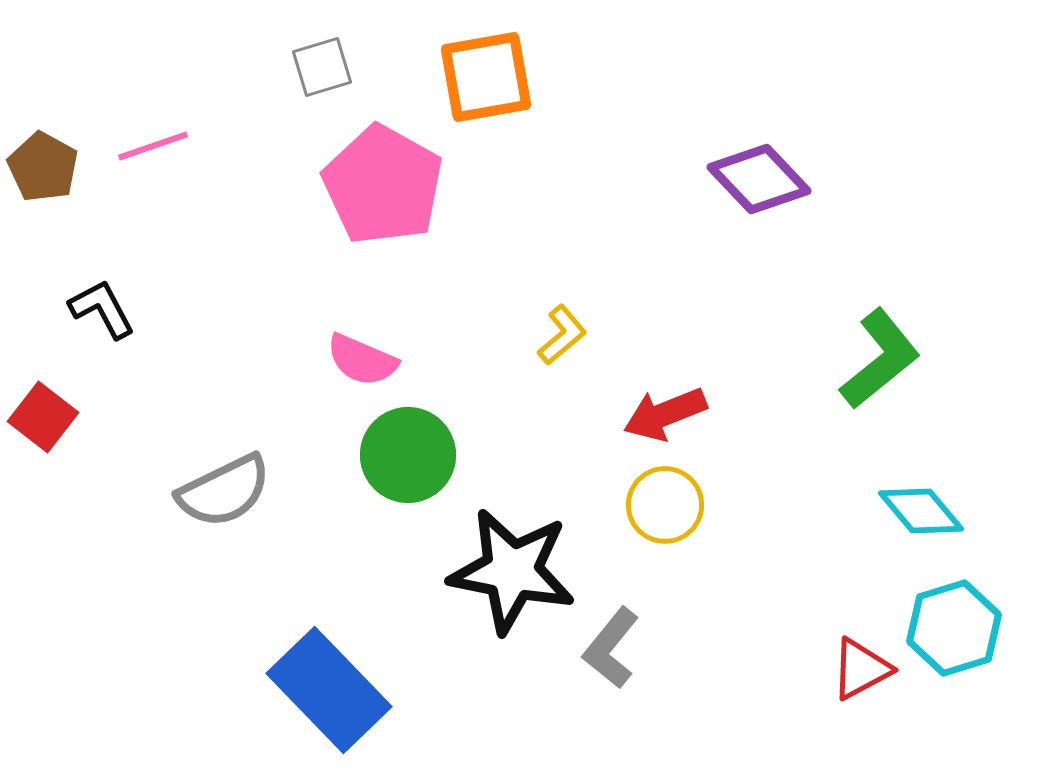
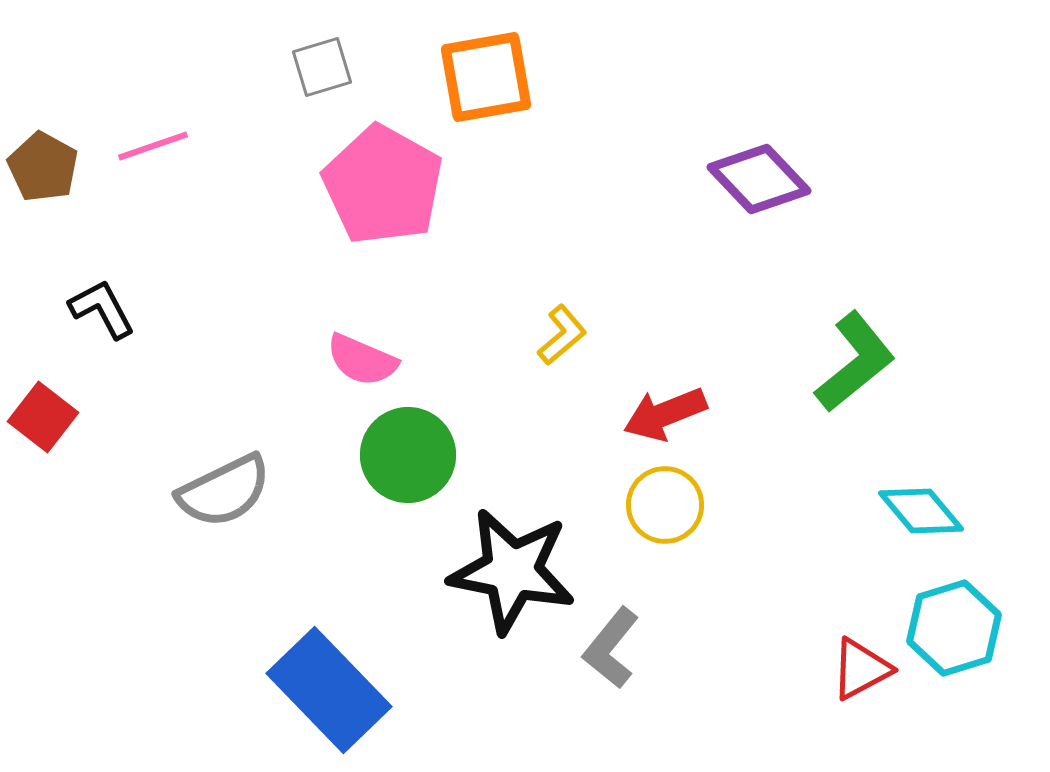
green L-shape: moved 25 px left, 3 px down
